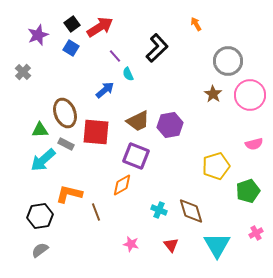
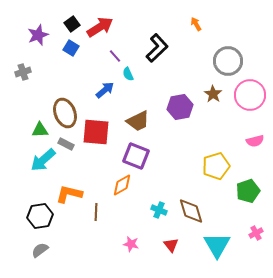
gray cross: rotated 28 degrees clockwise
purple hexagon: moved 10 px right, 18 px up
pink semicircle: moved 1 px right, 3 px up
brown line: rotated 24 degrees clockwise
